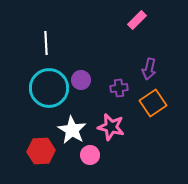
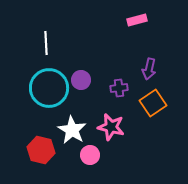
pink rectangle: rotated 30 degrees clockwise
red hexagon: moved 1 px up; rotated 16 degrees clockwise
